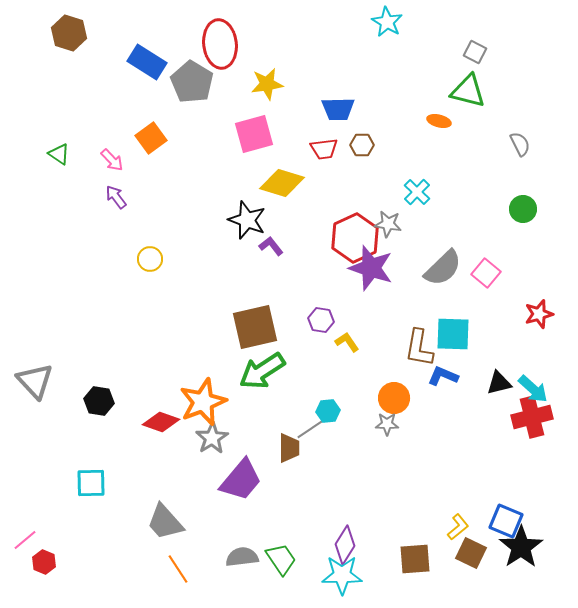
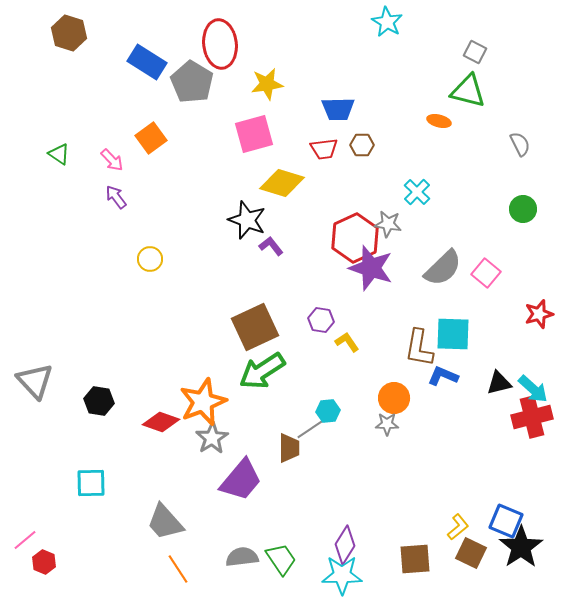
brown square at (255, 327): rotated 12 degrees counterclockwise
